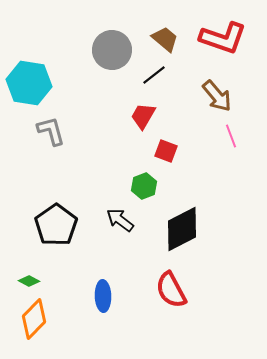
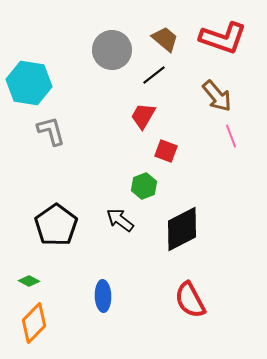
red semicircle: moved 19 px right, 10 px down
orange diamond: moved 4 px down
